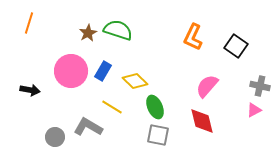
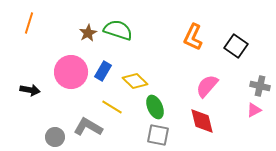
pink circle: moved 1 px down
